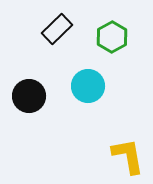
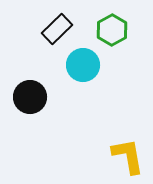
green hexagon: moved 7 px up
cyan circle: moved 5 px left, 21 px up
black circle: moved 1 px right, 1 px down
